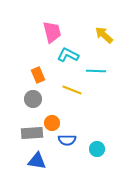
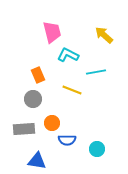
cyan line: moved 1 px down; rotated 12 degrees counterclockwise
gray rectangle: moved 8 px left, 4 px up
